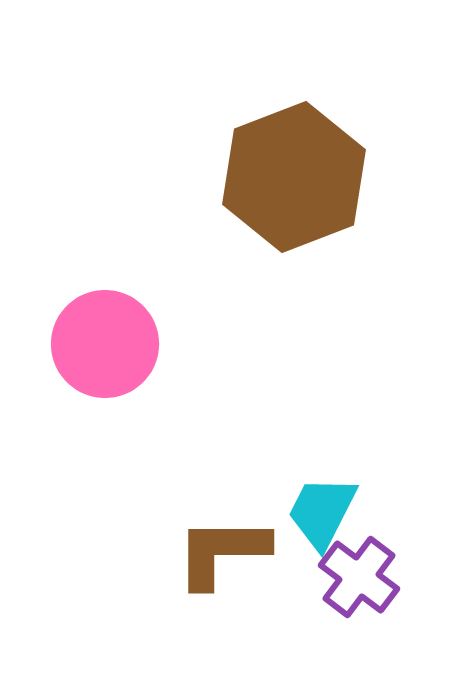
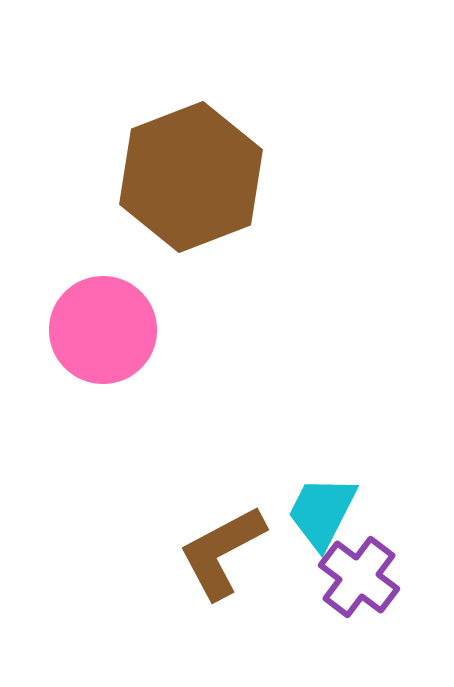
brown hexagon: moved 103 px left
pink circle: moved 2 px left, 14 px up
brown L-shape: rotated 28 degrees counterclockwise
